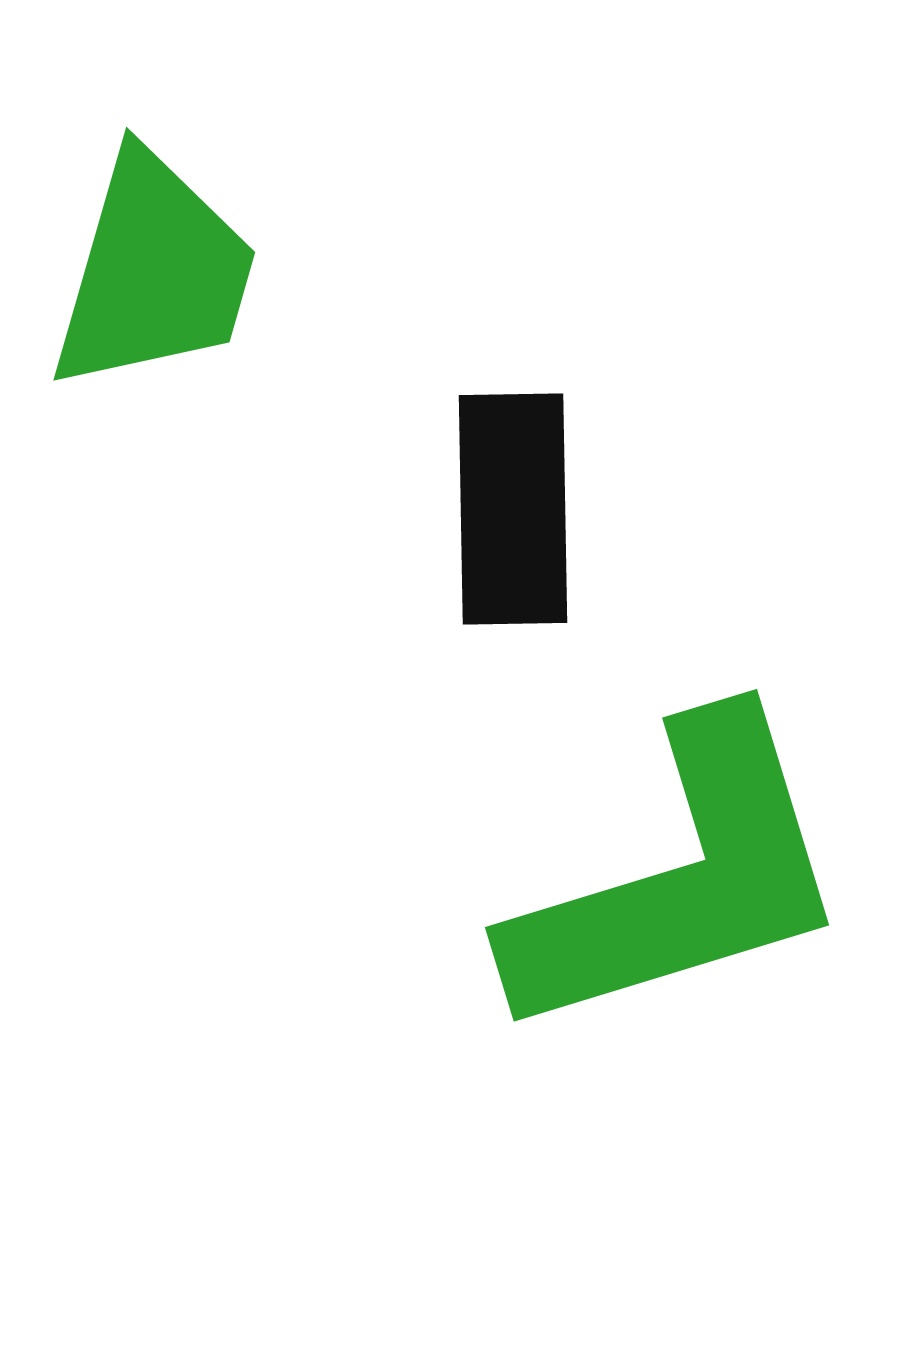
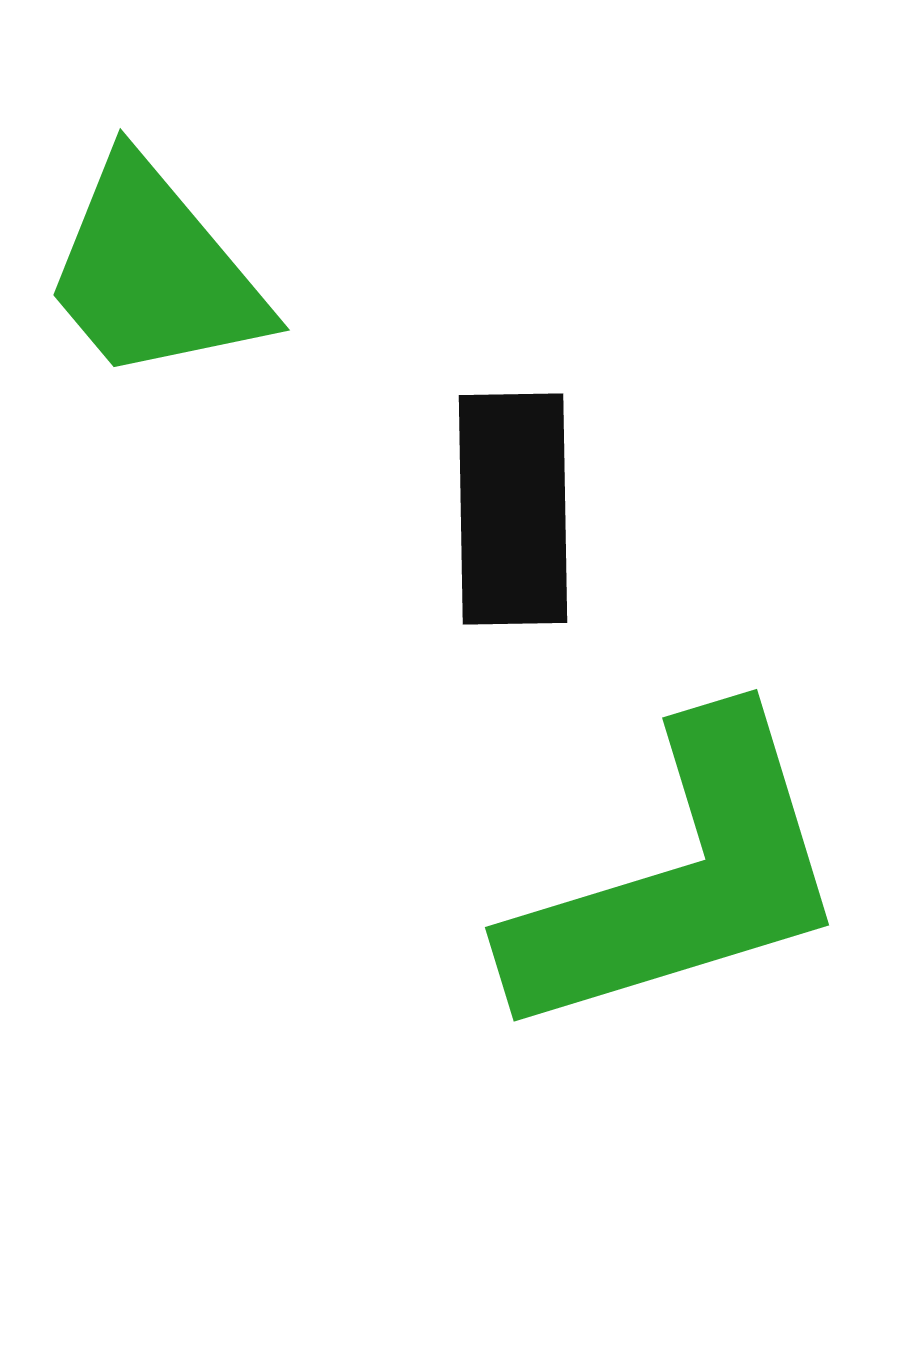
green trapezoid: rotated 124 degrees clockwise
